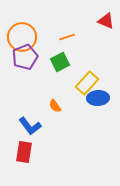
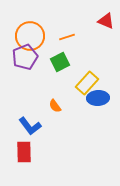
orange circle: moved 8 px right, 1 px up
red rectangle: rotated 10 degrees counterclockwise
